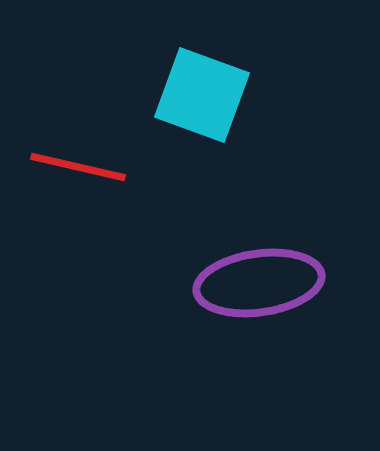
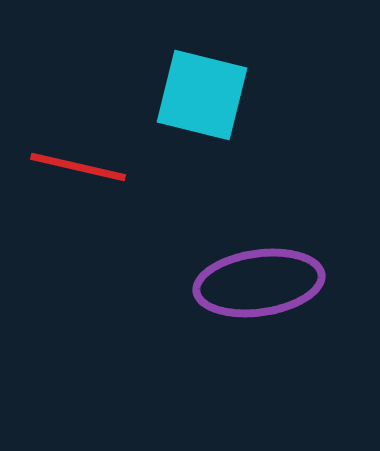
cyan square: rotated 6 degrees counterclockwise
